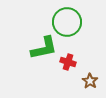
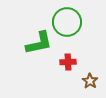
green L-shape: moved 5 px left, 5 px up
red cross: rotated 21 degrees counterclockwise
